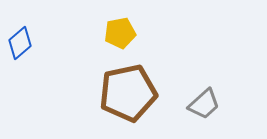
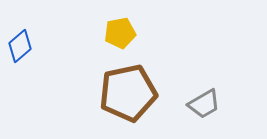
blue diamond: moved 3 px down
gray trapezoid: rotated 12 degrees clockwise
